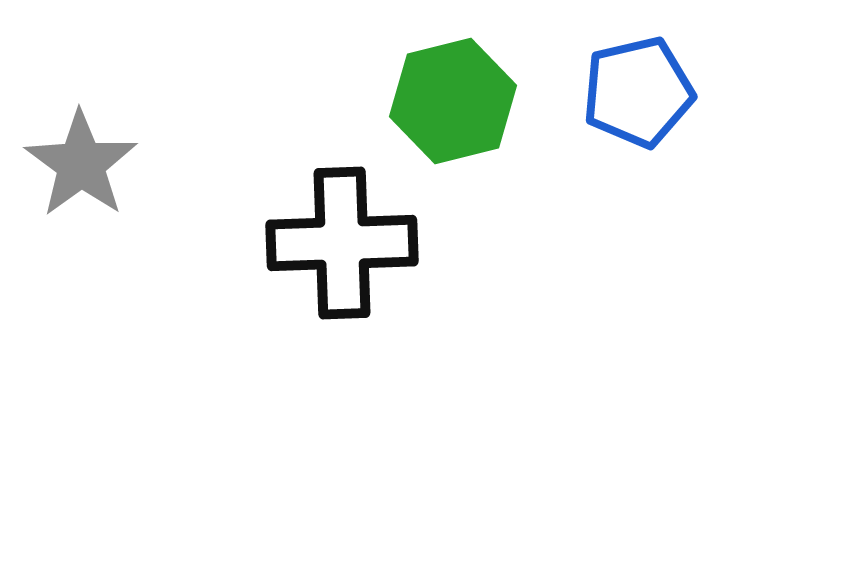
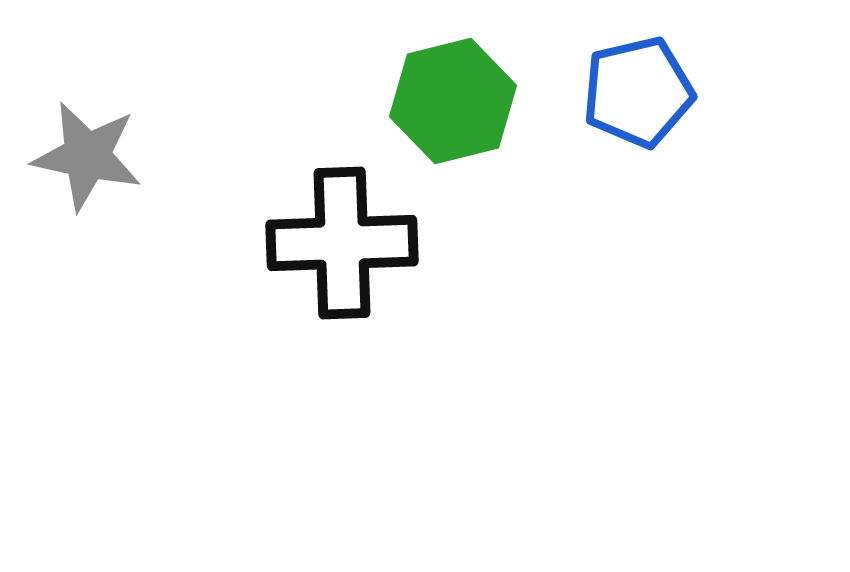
gray star: moved 6 px right, 8 px up; rotated 24 degrees counterclockwise
